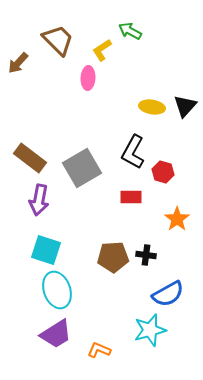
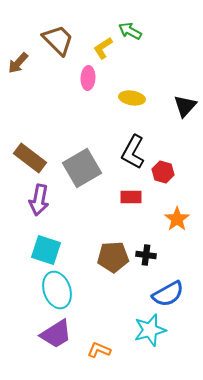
yellow L-shape: moved 1 px right, 2 px up
yellow ellipse: moved 20 px left, 9 px up
